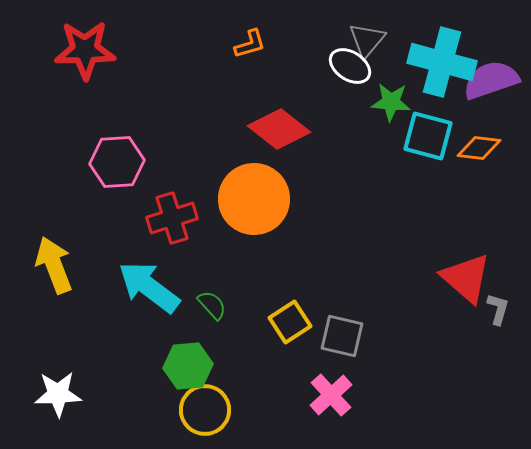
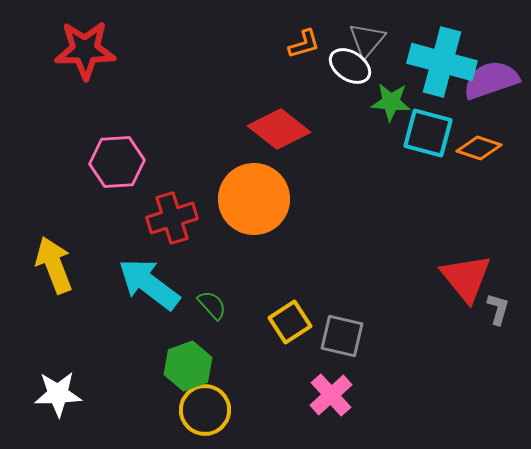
orange L-shape: moved 54 px right
cyan square: moved 3 px up
orange diamond: rotated 12 degrees clockwise
red triangle: rotated 10 degrees clockwise
cyan arrow: moved 3 px up
green hexagon: rotated 15 degrees counterclockwise
